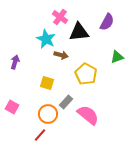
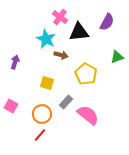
pink square: moved 1 px left, 1 px up
orange circle: moved 6 px left
